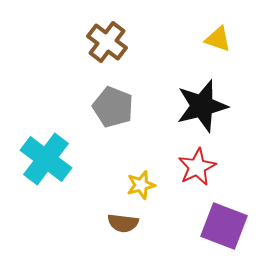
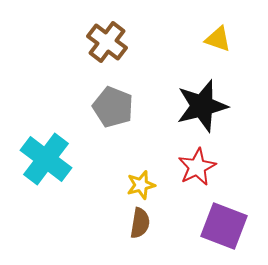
brown semicircle: moved 17 px right; rotated 88 degrees counterclockwise
